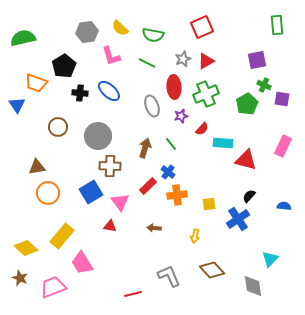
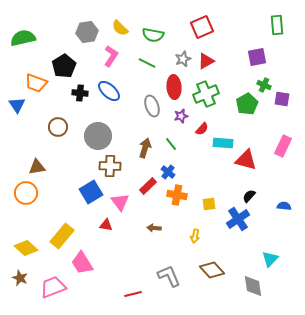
pink L-shape at (111, 56): rotated 130 degrees counterclockwise
purple square at (257, 60): moved 3 px up
orange circle at (48, 193): moved 22 px left
orange cross at (177, 195): rotated 18 degrees clockwise
red triangle at (110, 226): moved 4 px left, 1 px up
